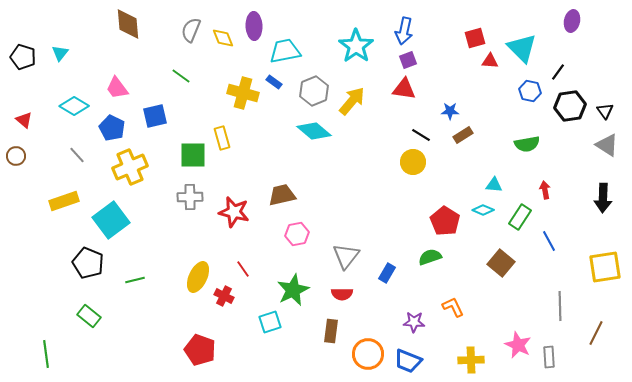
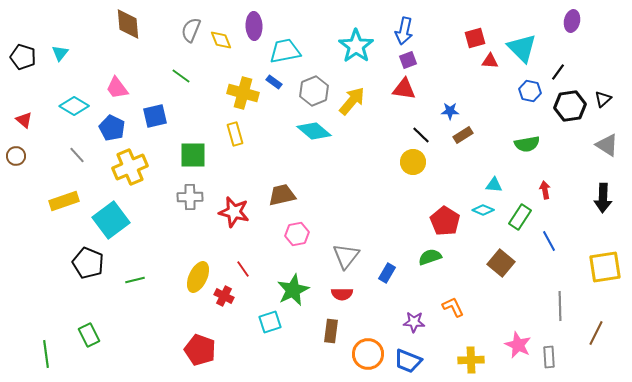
yellow diamond at (223, 38): moved 2 px left, 2 px down
black triangle at (605, 111): moved 2 px left, 12 px up; rotated 24 degrees clockwise
black line at (421, 135): rotated 12 degrees clockwise
yellow rectangle at (222, 138): moved 13 px right, 4 px up
green rectangle at (89, 316): moved 19 px down; rotated 25 degrees clockwise
